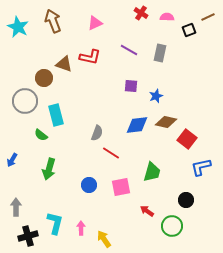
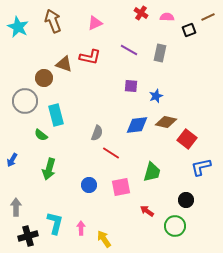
green circle: moved 3 px right
